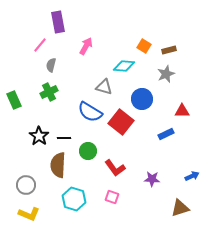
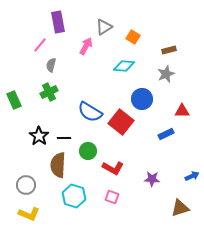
orange square: moved 11 px left, 9 px up
gray triangle: moved 60 px up; rotated 48 degrees counterclockwise
red L-shape: moved 2 px left; rotated 25 degrees counterclockwise
cyan hexagon: moved 3 px up
